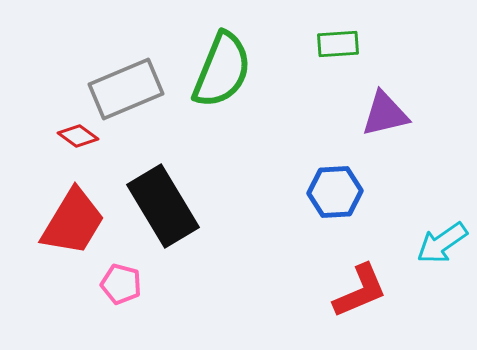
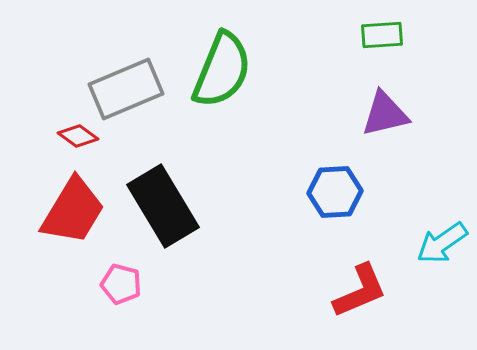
green rectangle: moved 44 px right, 9 px up
red trapezoid: moved 11 px up
